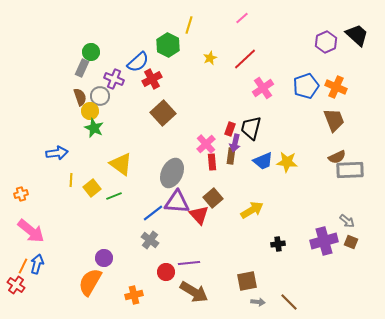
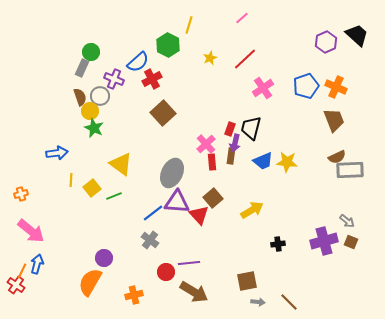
orange line at (23, 266): moved 1 px left, 5 px down
